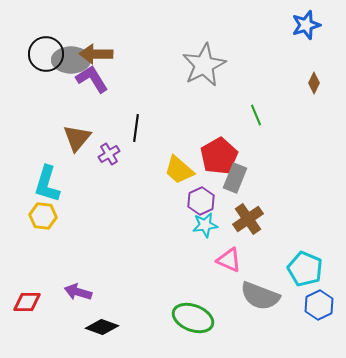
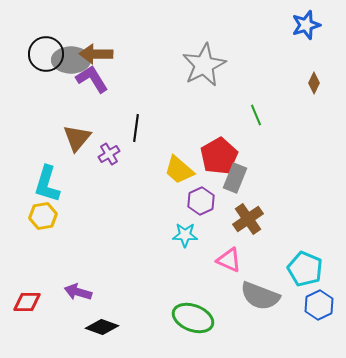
yellow hexagon: rotated 16 degrees counterclockwise
cyan star: moved 20 px left, 10 px down; rotated 10 degrees clockwise
